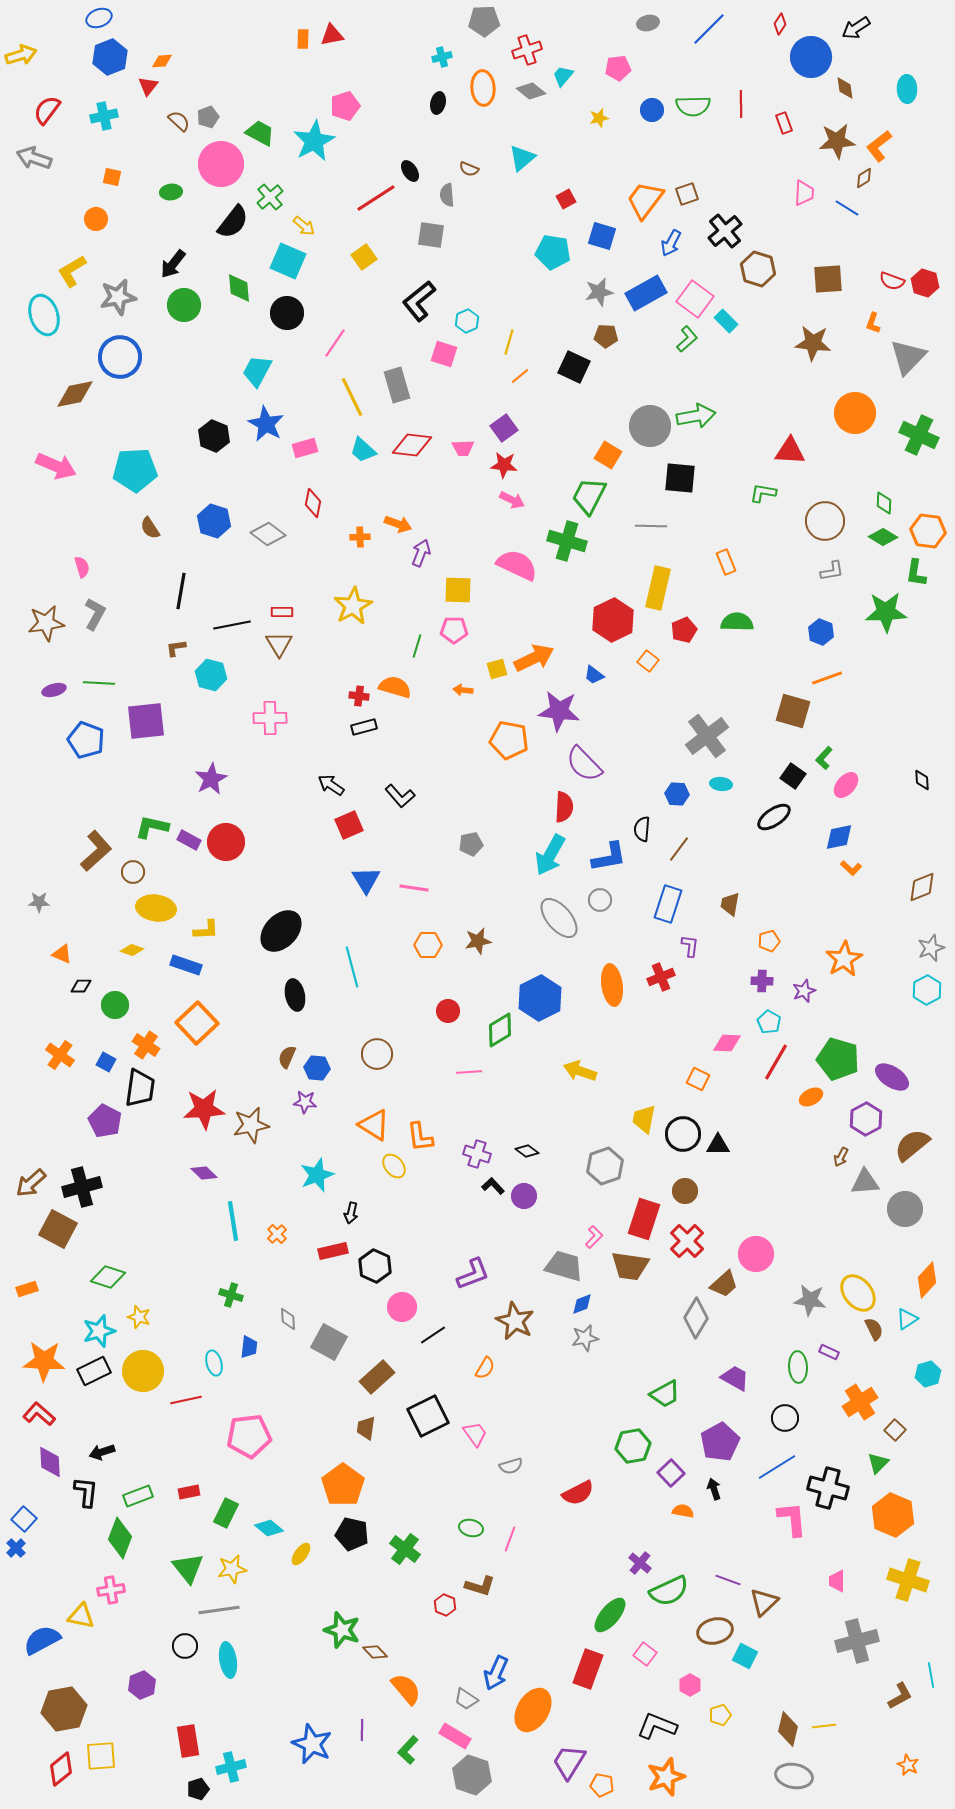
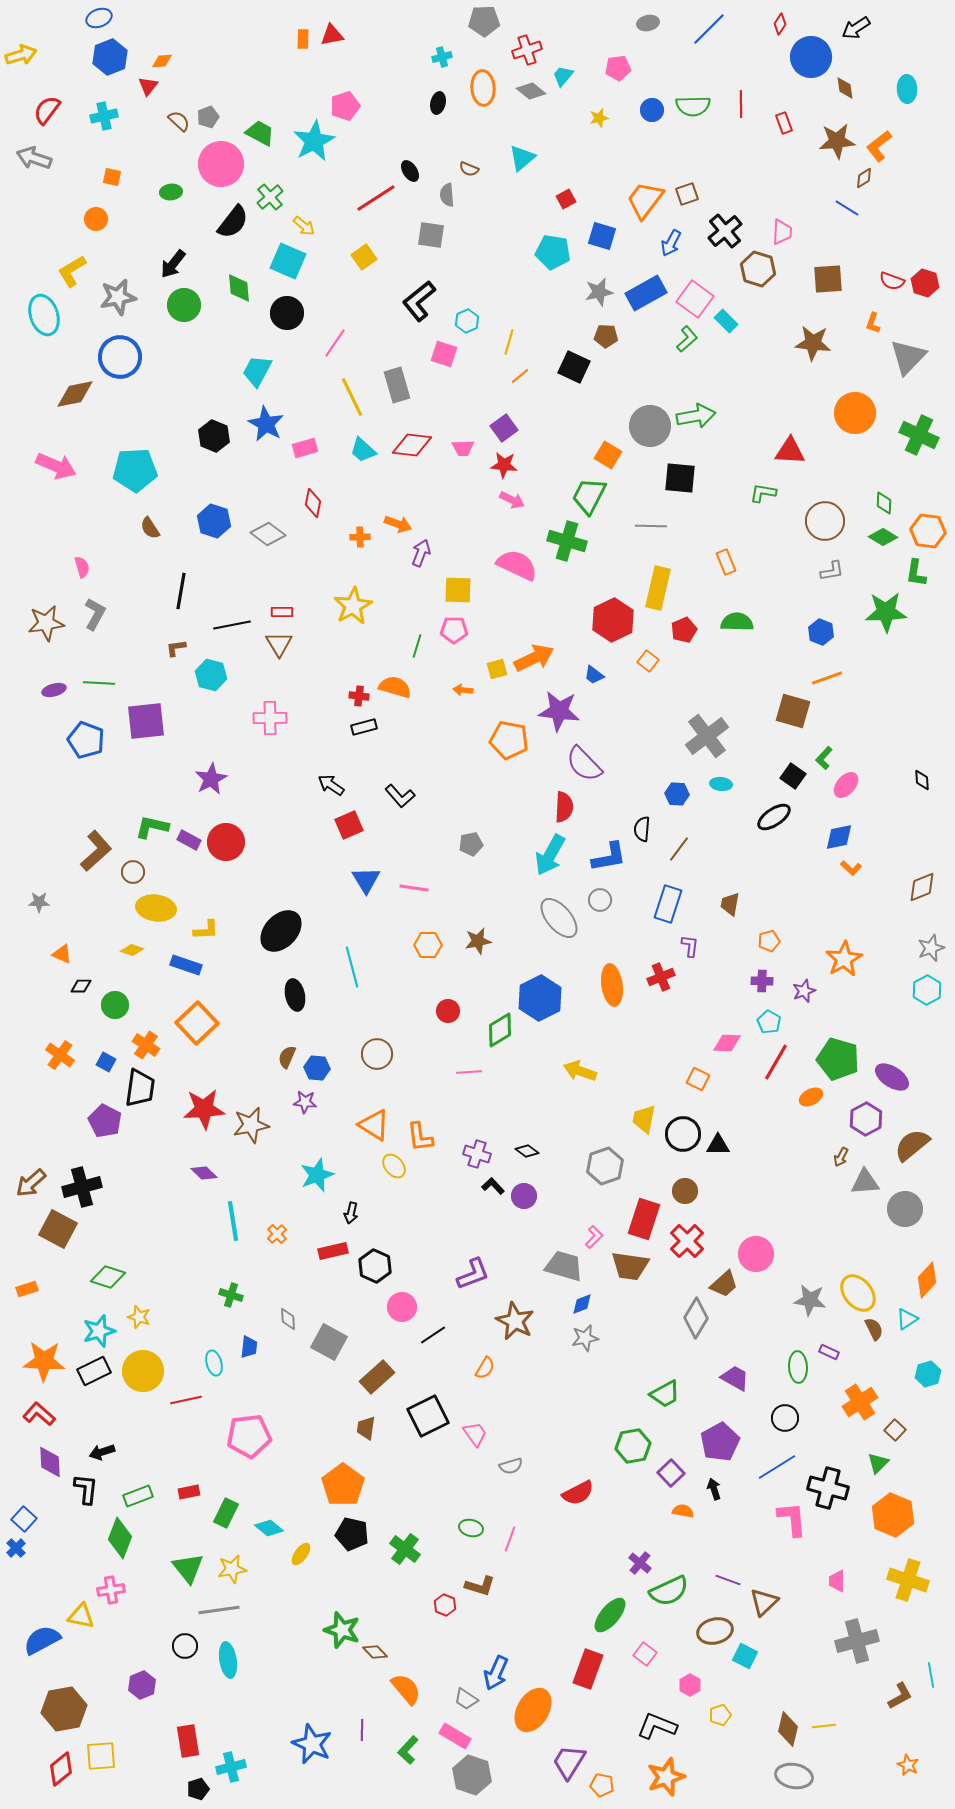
pink trapezoid at (804, 193): moved 22 px left, 39 px down
black L-shape at (86, 1492): moved 3 px up
